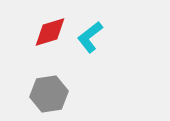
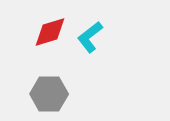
gray hexagon: rotated 9 degrees clockwise
